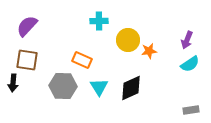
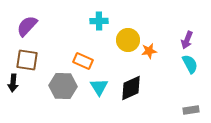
orange rectangle: moved 1 px right, 1 px down
cyan semicircle: rotated 84 degrees counterclockwise
